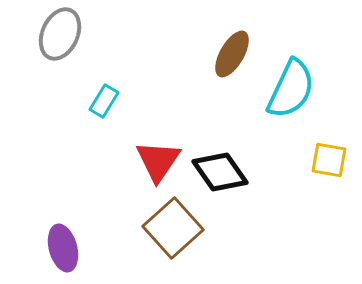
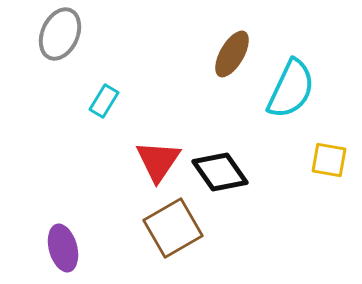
brown square: rotated 12 degrees clockwise
